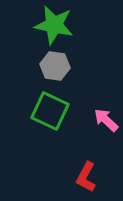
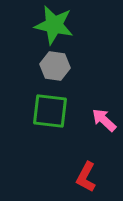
green square: rotated 18 degrees counterclockwise
pink arrow: moved 2 px left
